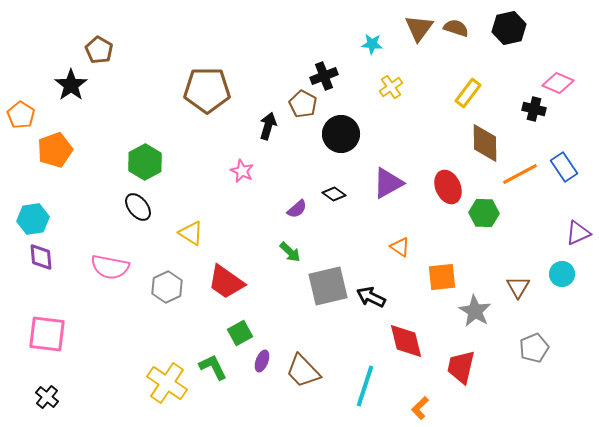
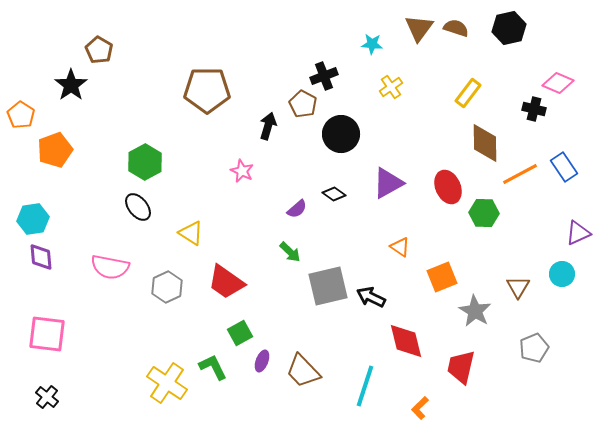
orange square at (442, 277): rotated 16 degrees counterclockwise
